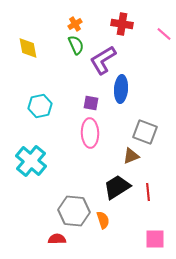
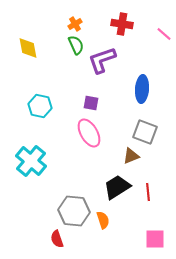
purple L-shape: moved 1 px left; rotated 12 degrees clockwise
blue ellipse: moved 21 px right
cyan hexagon: rotated 25 degrees clockwise
pink ellipse: moved 1 px left; rotated 28 degrees counterclockwise
red semicircle: rotated 108 degrees counterclockwise
